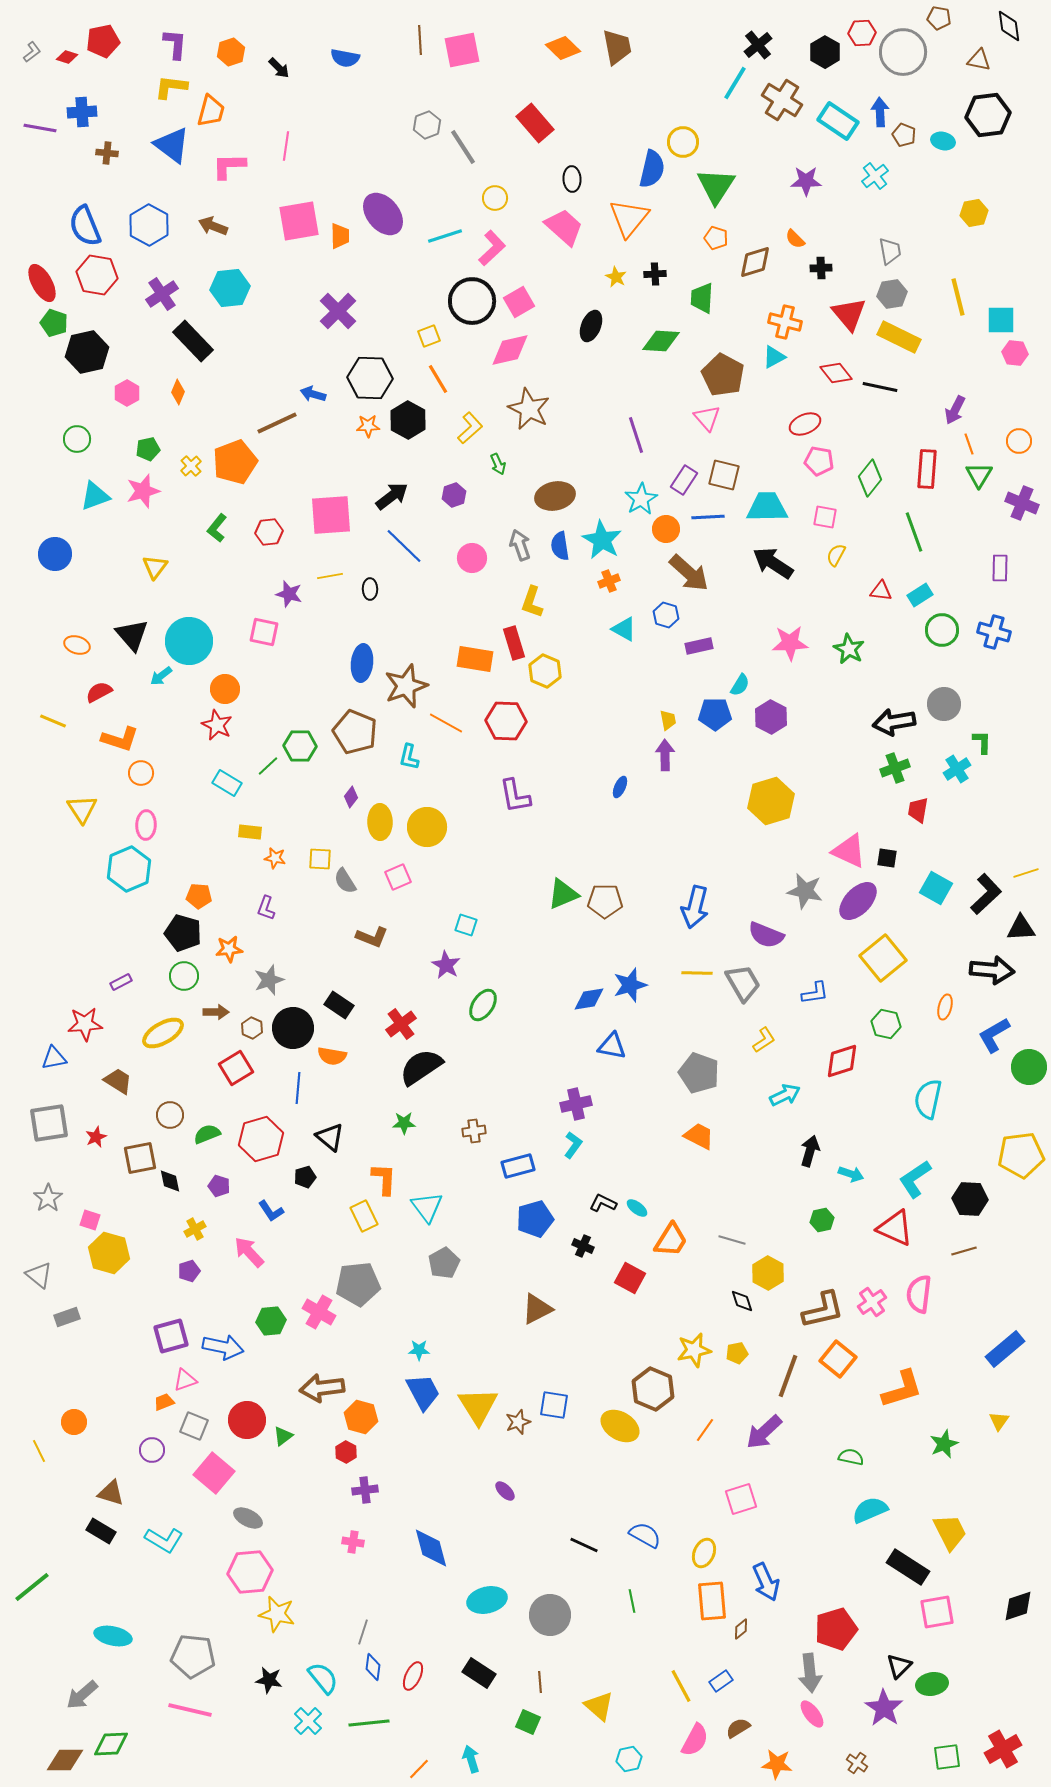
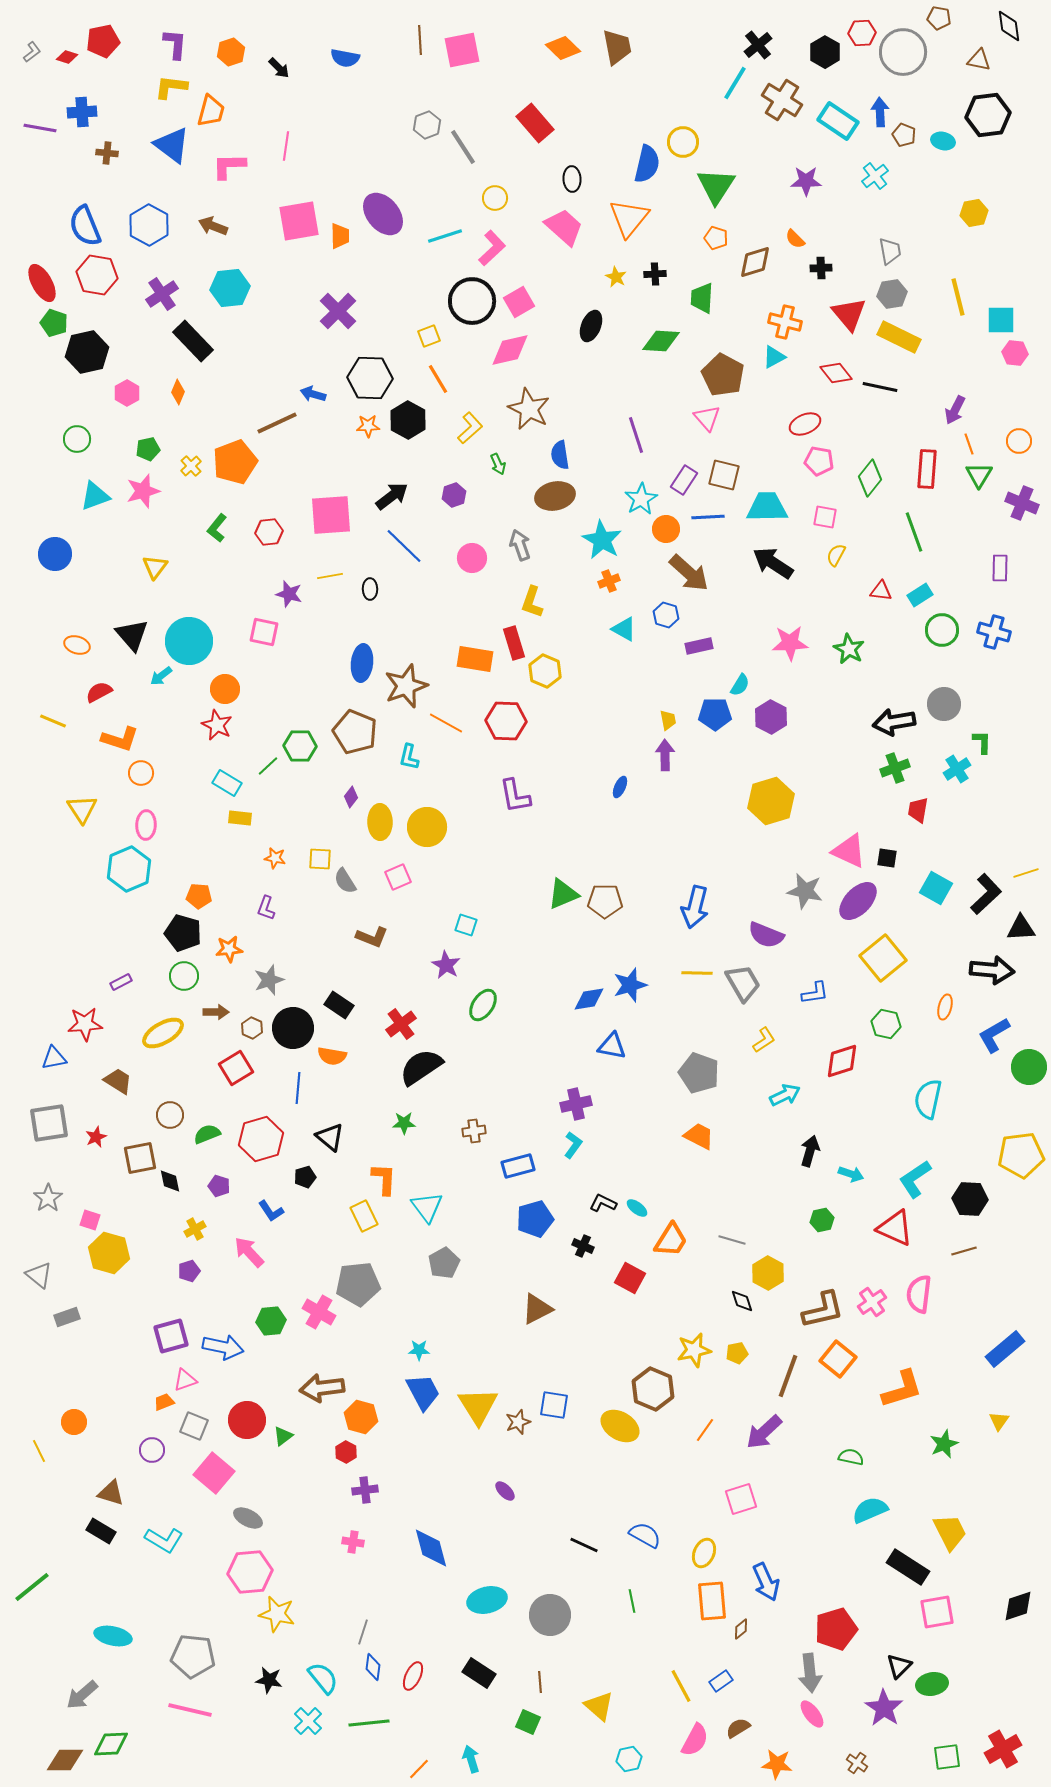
blue semicircle at (652, 169): moved 5 px left, 5 px up
blue semicircle at (560, 546): moved 91 px up
yellow rectangle at (250, 832): moved 10 px left, 14 px up
